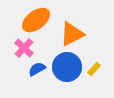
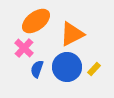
orange ellipse: moved 1 px down
blue semicircle: rotated 42 degrees counterclockwise
